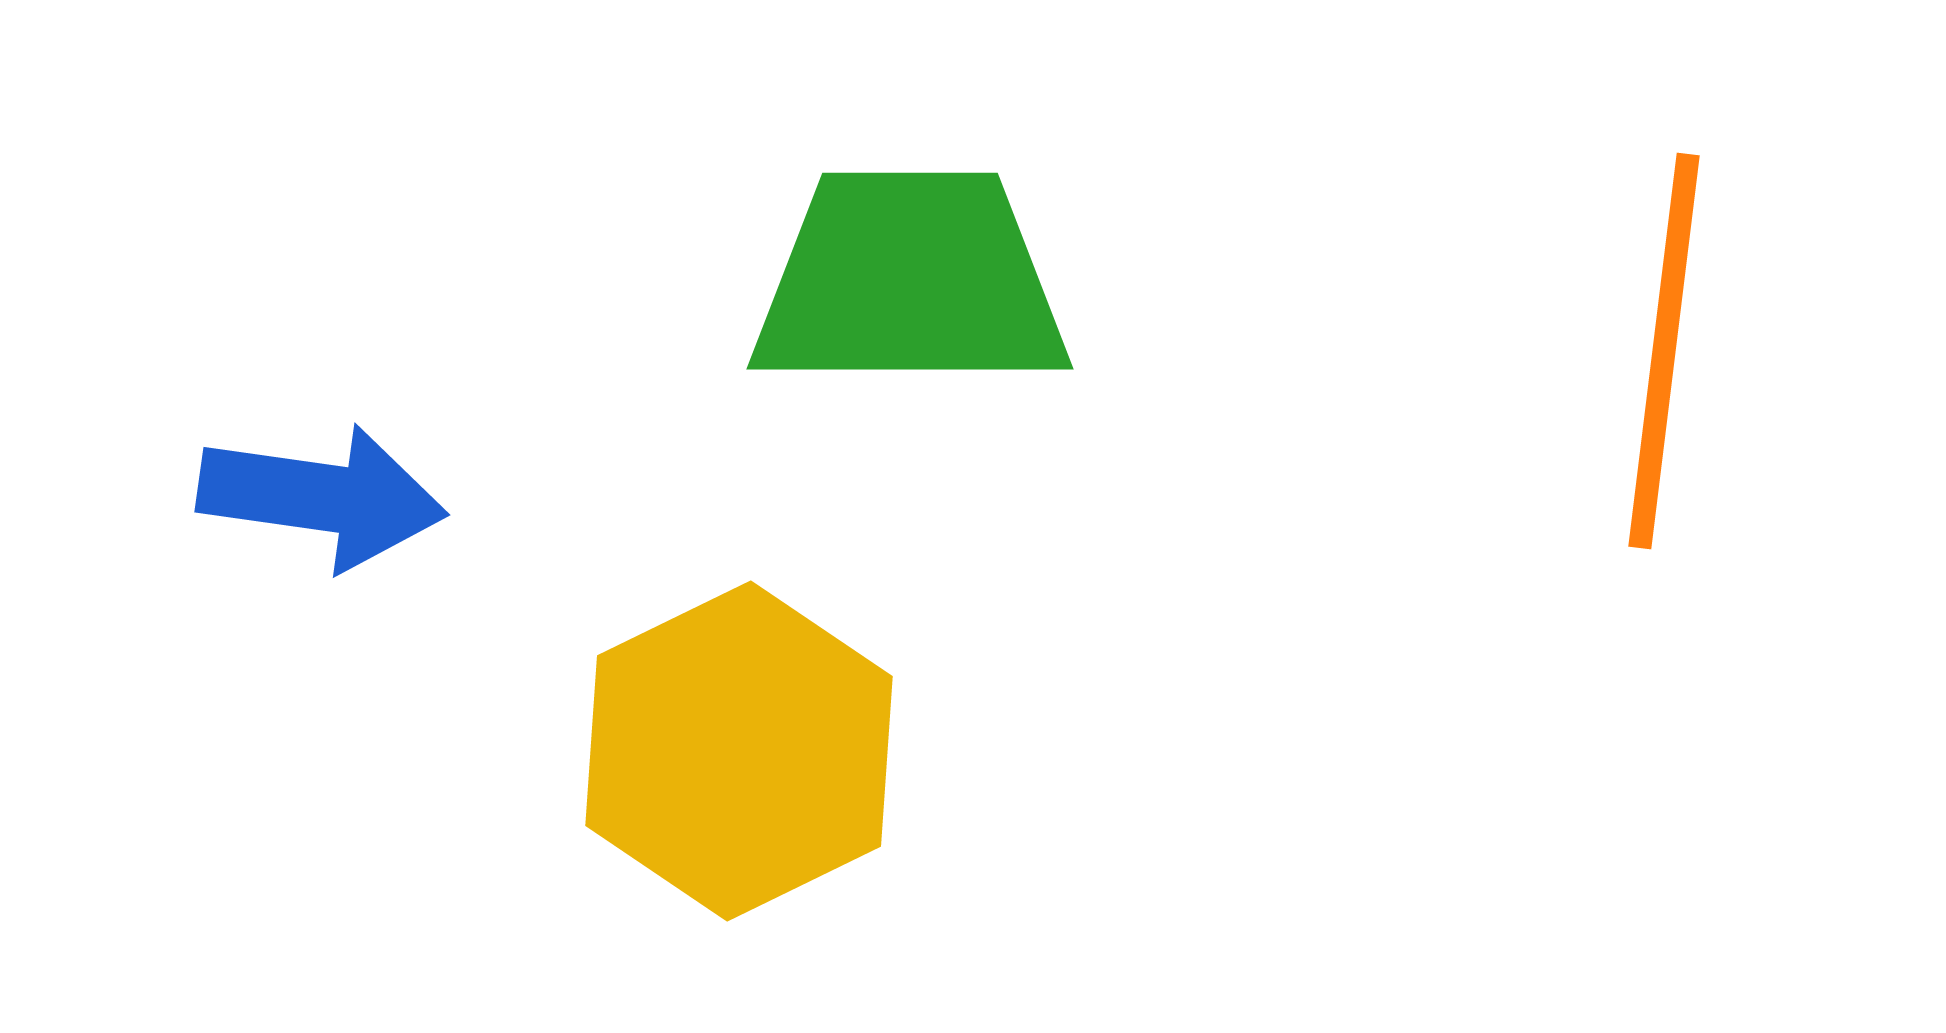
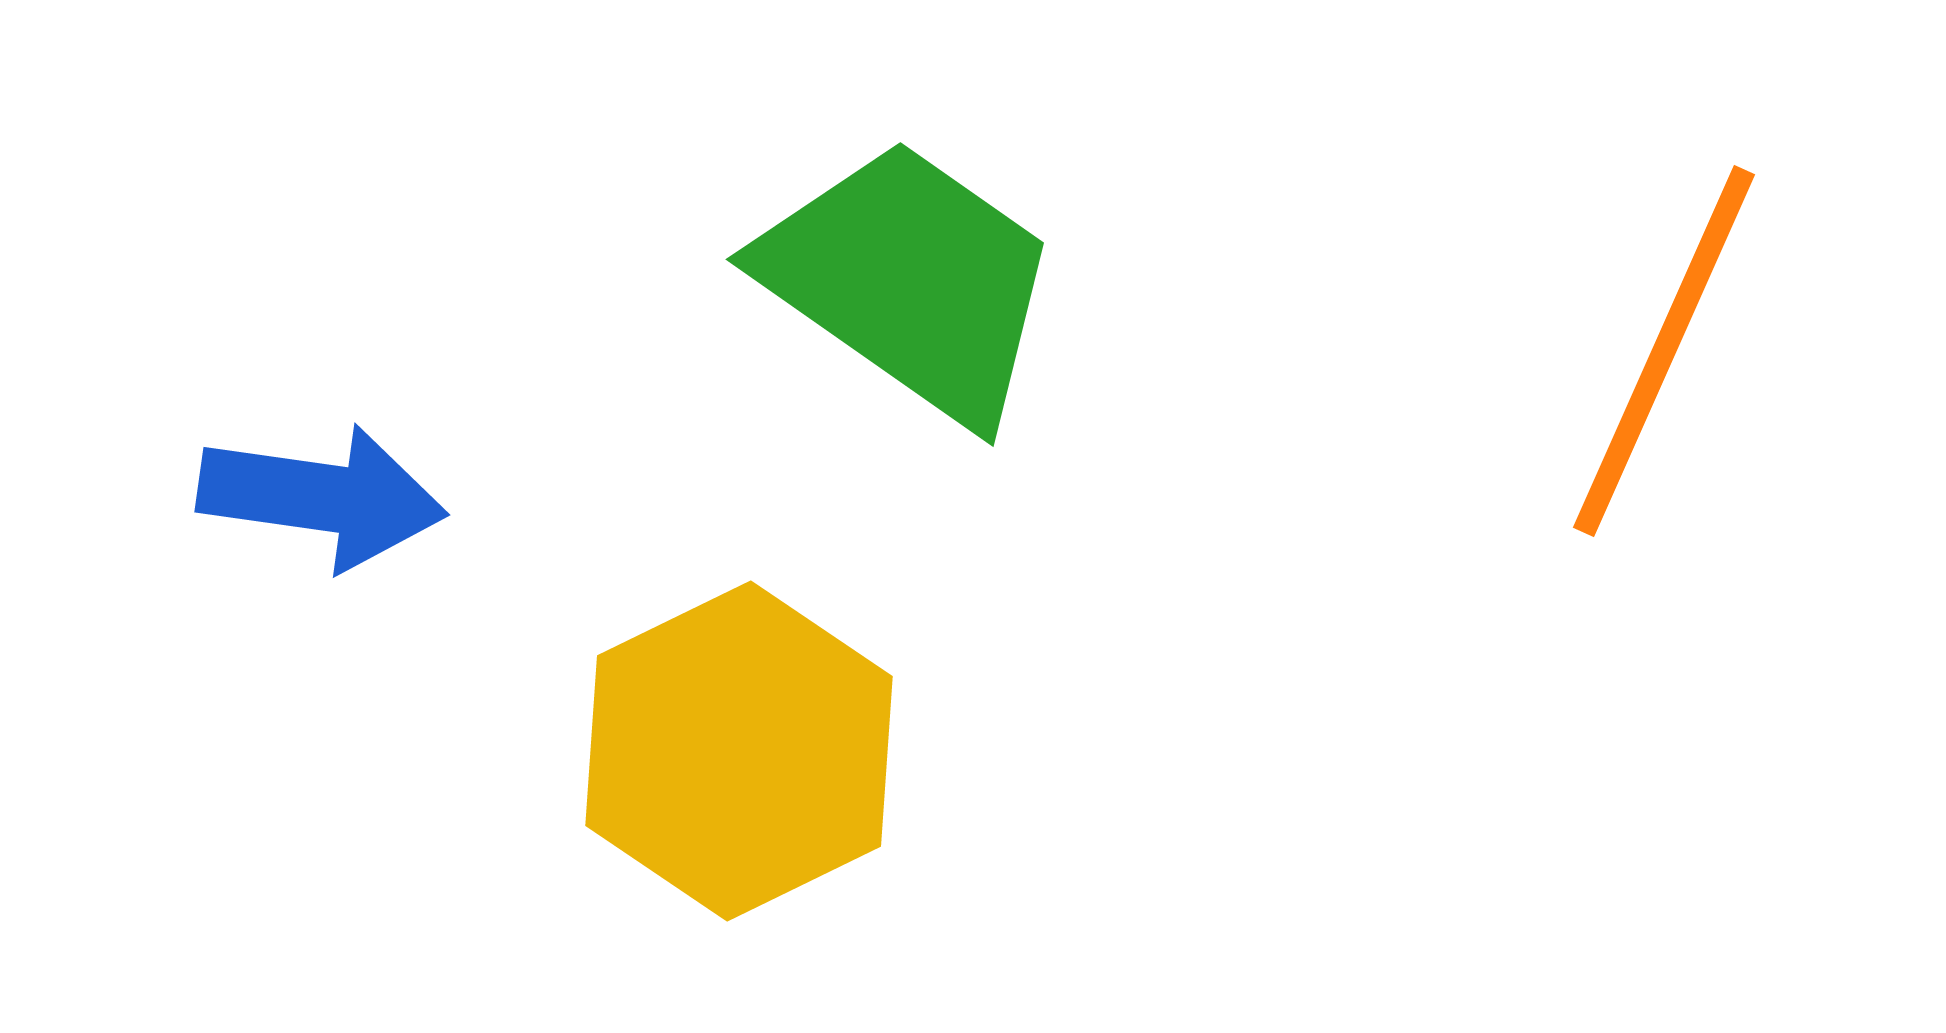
green trapezoid: rotated 35 degrees clockwise
orange line: rotated 17 degrees clockwise
